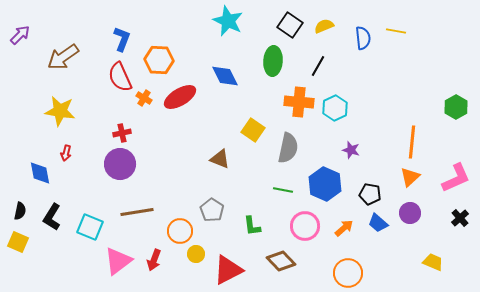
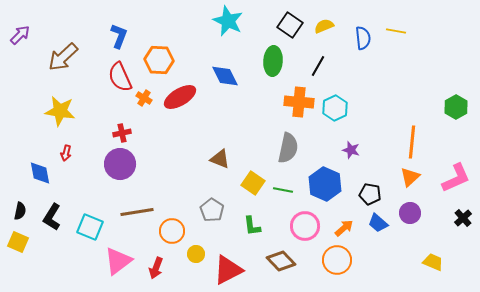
blue L-shape at (122, 39): moved 3 px left, 3 px up
brown arrow at (63, 57): rotated 8 degrees counterclockwise
yellow square at (253, 130): moved 53 px down
black cross at (460, 218): moved 3 px right
orange circle at (180, 231): moved 8 px left
red arrow at (154, 260): moved 2 px right, 8 px down
orange circle at (348, 273): moved 11 px left, 13 px up
